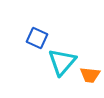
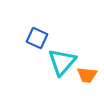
orange trapezoid: moved 3 px left
